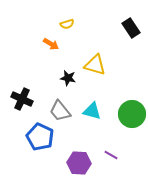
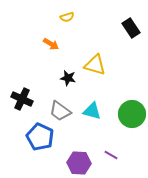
yellow semicircle: moved 7 px up
gray trapezoid: rotated 15 degrees counterclockwise
